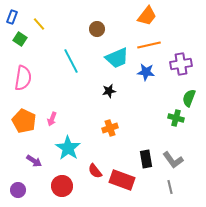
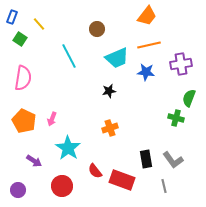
cyan line: moved 2 px left, 5 px up
gray line: moved 6 px left, 1 px up
